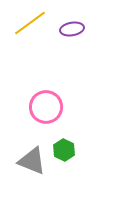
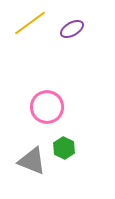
purple ellipse: rotated 20 degrees counterclockwise
pink circle: moved 1 px right
green hexagon: moved 2 px up
